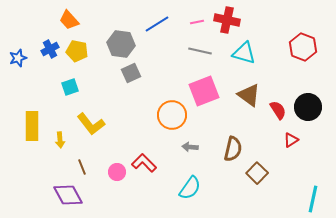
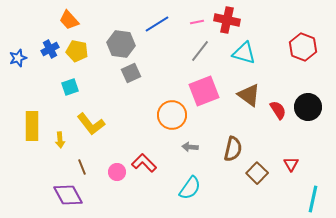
gray line: rotated 65 degrees counterclockwise
red triangle: moved 24 px down; rotated 28 degrees counterclockwise
